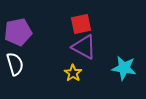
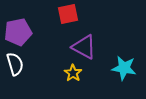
red square: moved 13 px left, 10 px up
